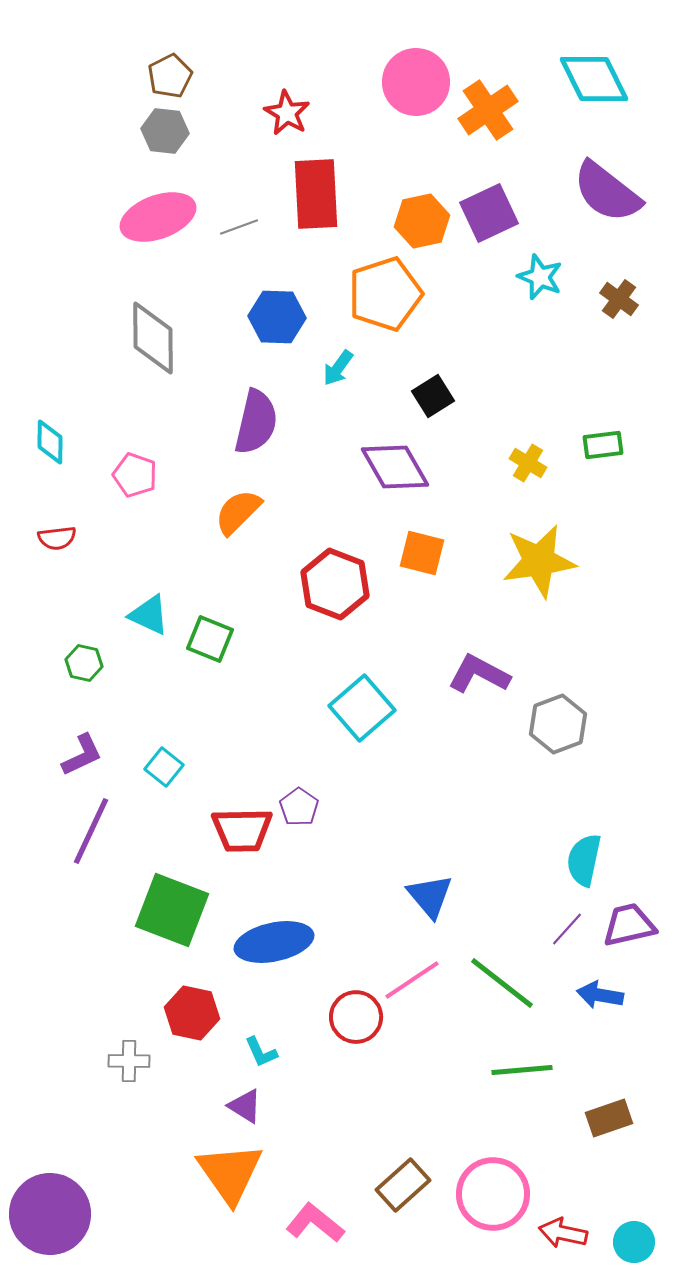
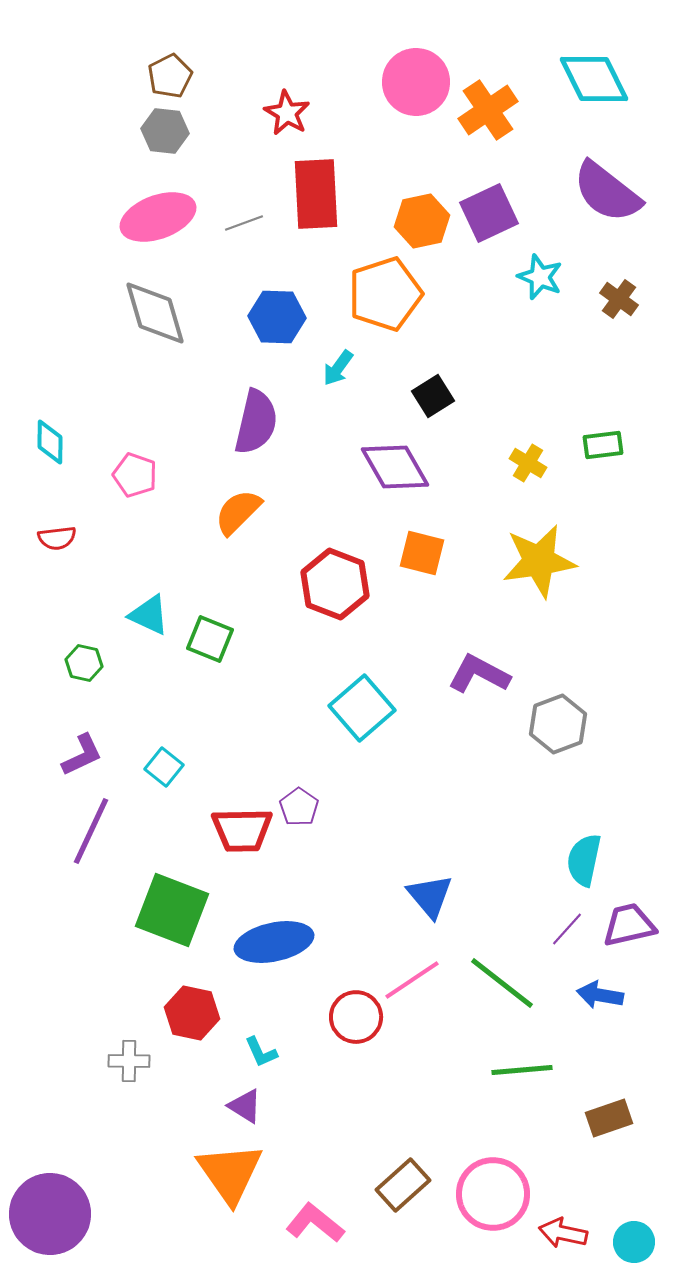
gray line at (239, 227): moved 5 px right, 4 px up
gray diamond at (153, 338): moved 2 px right, 25 px up; rotated 16 degrees counterclockwise
